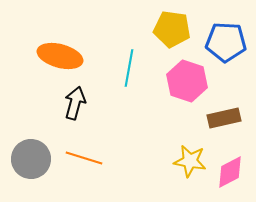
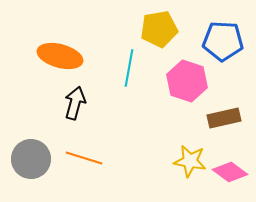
yellow pentagon: moved 13 px left; rotated 18 degrees counterclockwise
blue pentagon: moved 3 px left, 1 px up
pink diamond: rotated 64 degrees clockwise
